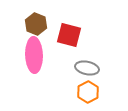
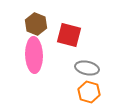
orange hexagon: moved 1 px right; rotated 15 degrees counterclockwise
